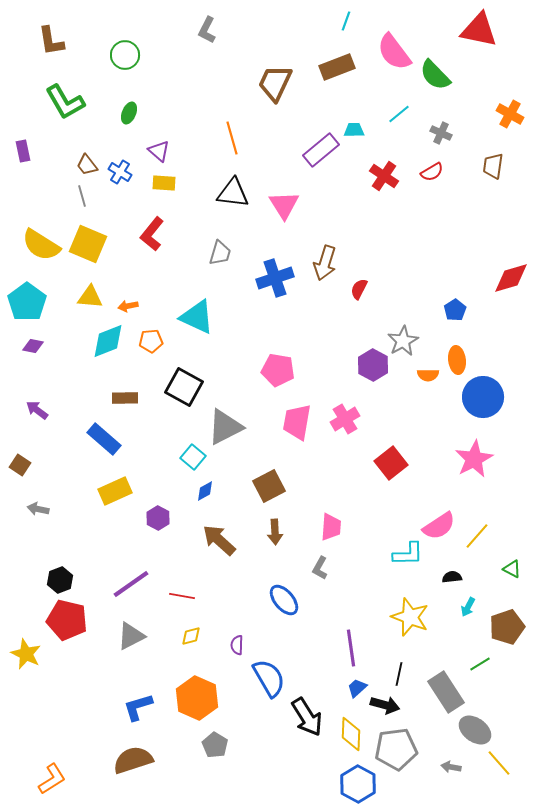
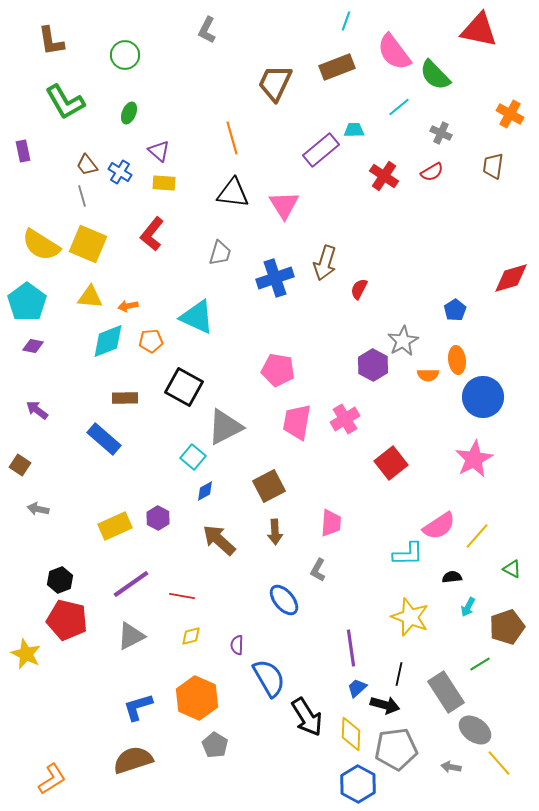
cyan line at (399, 114): moved 7 px up
yellow rectangle at (115, 491): moved 35 px down
pink trapezoid at (331, 527): moved 4 px up
gray L-shape at (320, 568): moved 2 px left, 2 px down
